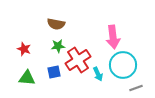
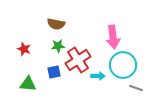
cyan arrow: moved 2 px down; rotated 64 degrees counterclockwise
green triangle: moved 1 px right, 6 px down
gray line: rotated 40 degrees clockwise
